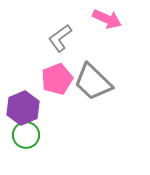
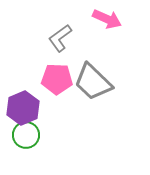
pink pentagon: rotated 24 degrees clockwise
